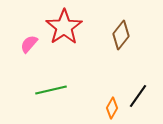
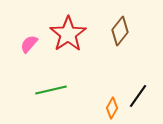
red star: moved 4 px right, 7 px down
brown diamond: moved 1 px left, 4 px up
